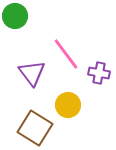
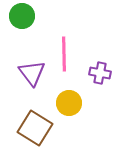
green circle: moved 7 px right
pink line: moved 2 px left; rotated 36 degrees clockwise
purple cross: moved 1 px right
yellow circle: moved 1 px right, 2 px up
